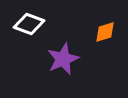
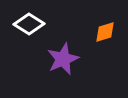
white diamond: rotated 12 degrees clockwise
